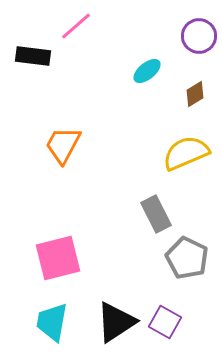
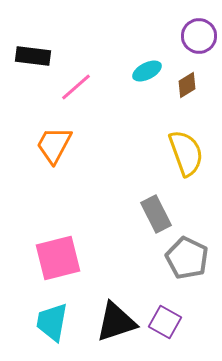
pink line: moved 61 px down
cyan ellipse: rotated 12 degrees clockwise
brown diamond: moved 8 px left, 9 px up
orange trapezoid: moved 9 px left
yellow semicircle: rotated 93 degrees clockwise
black triangle: rotated 15 degrees clockwise
